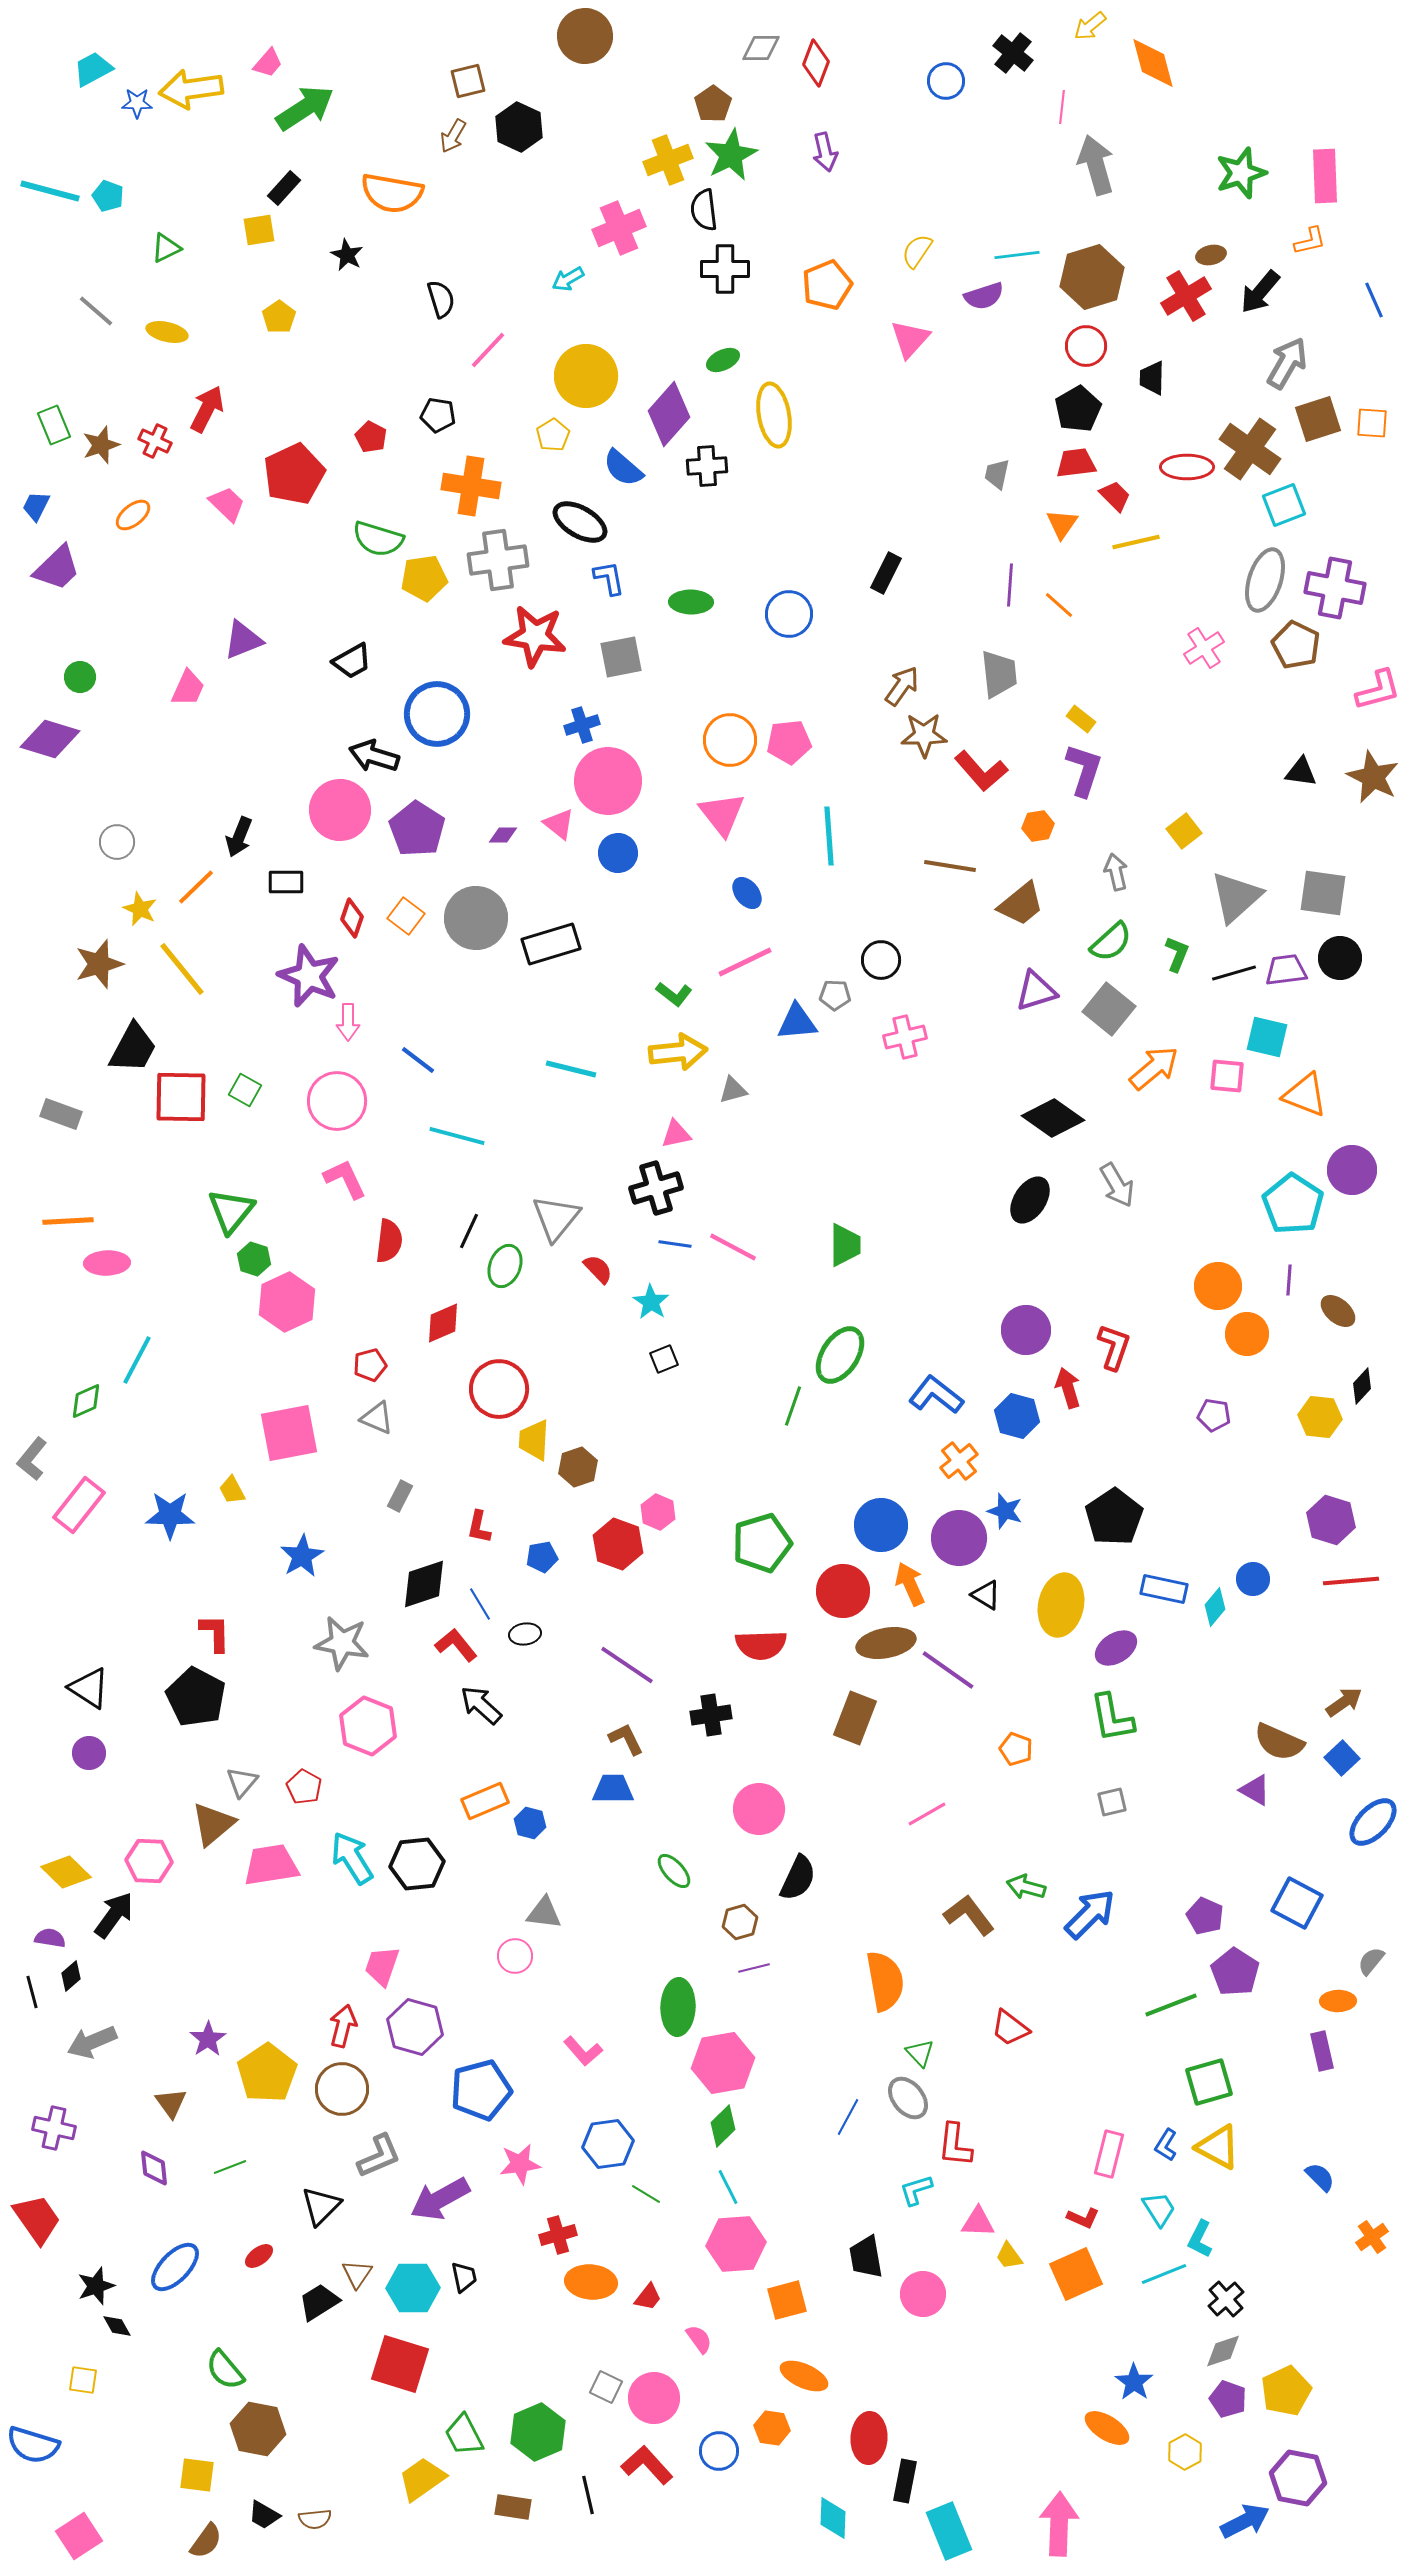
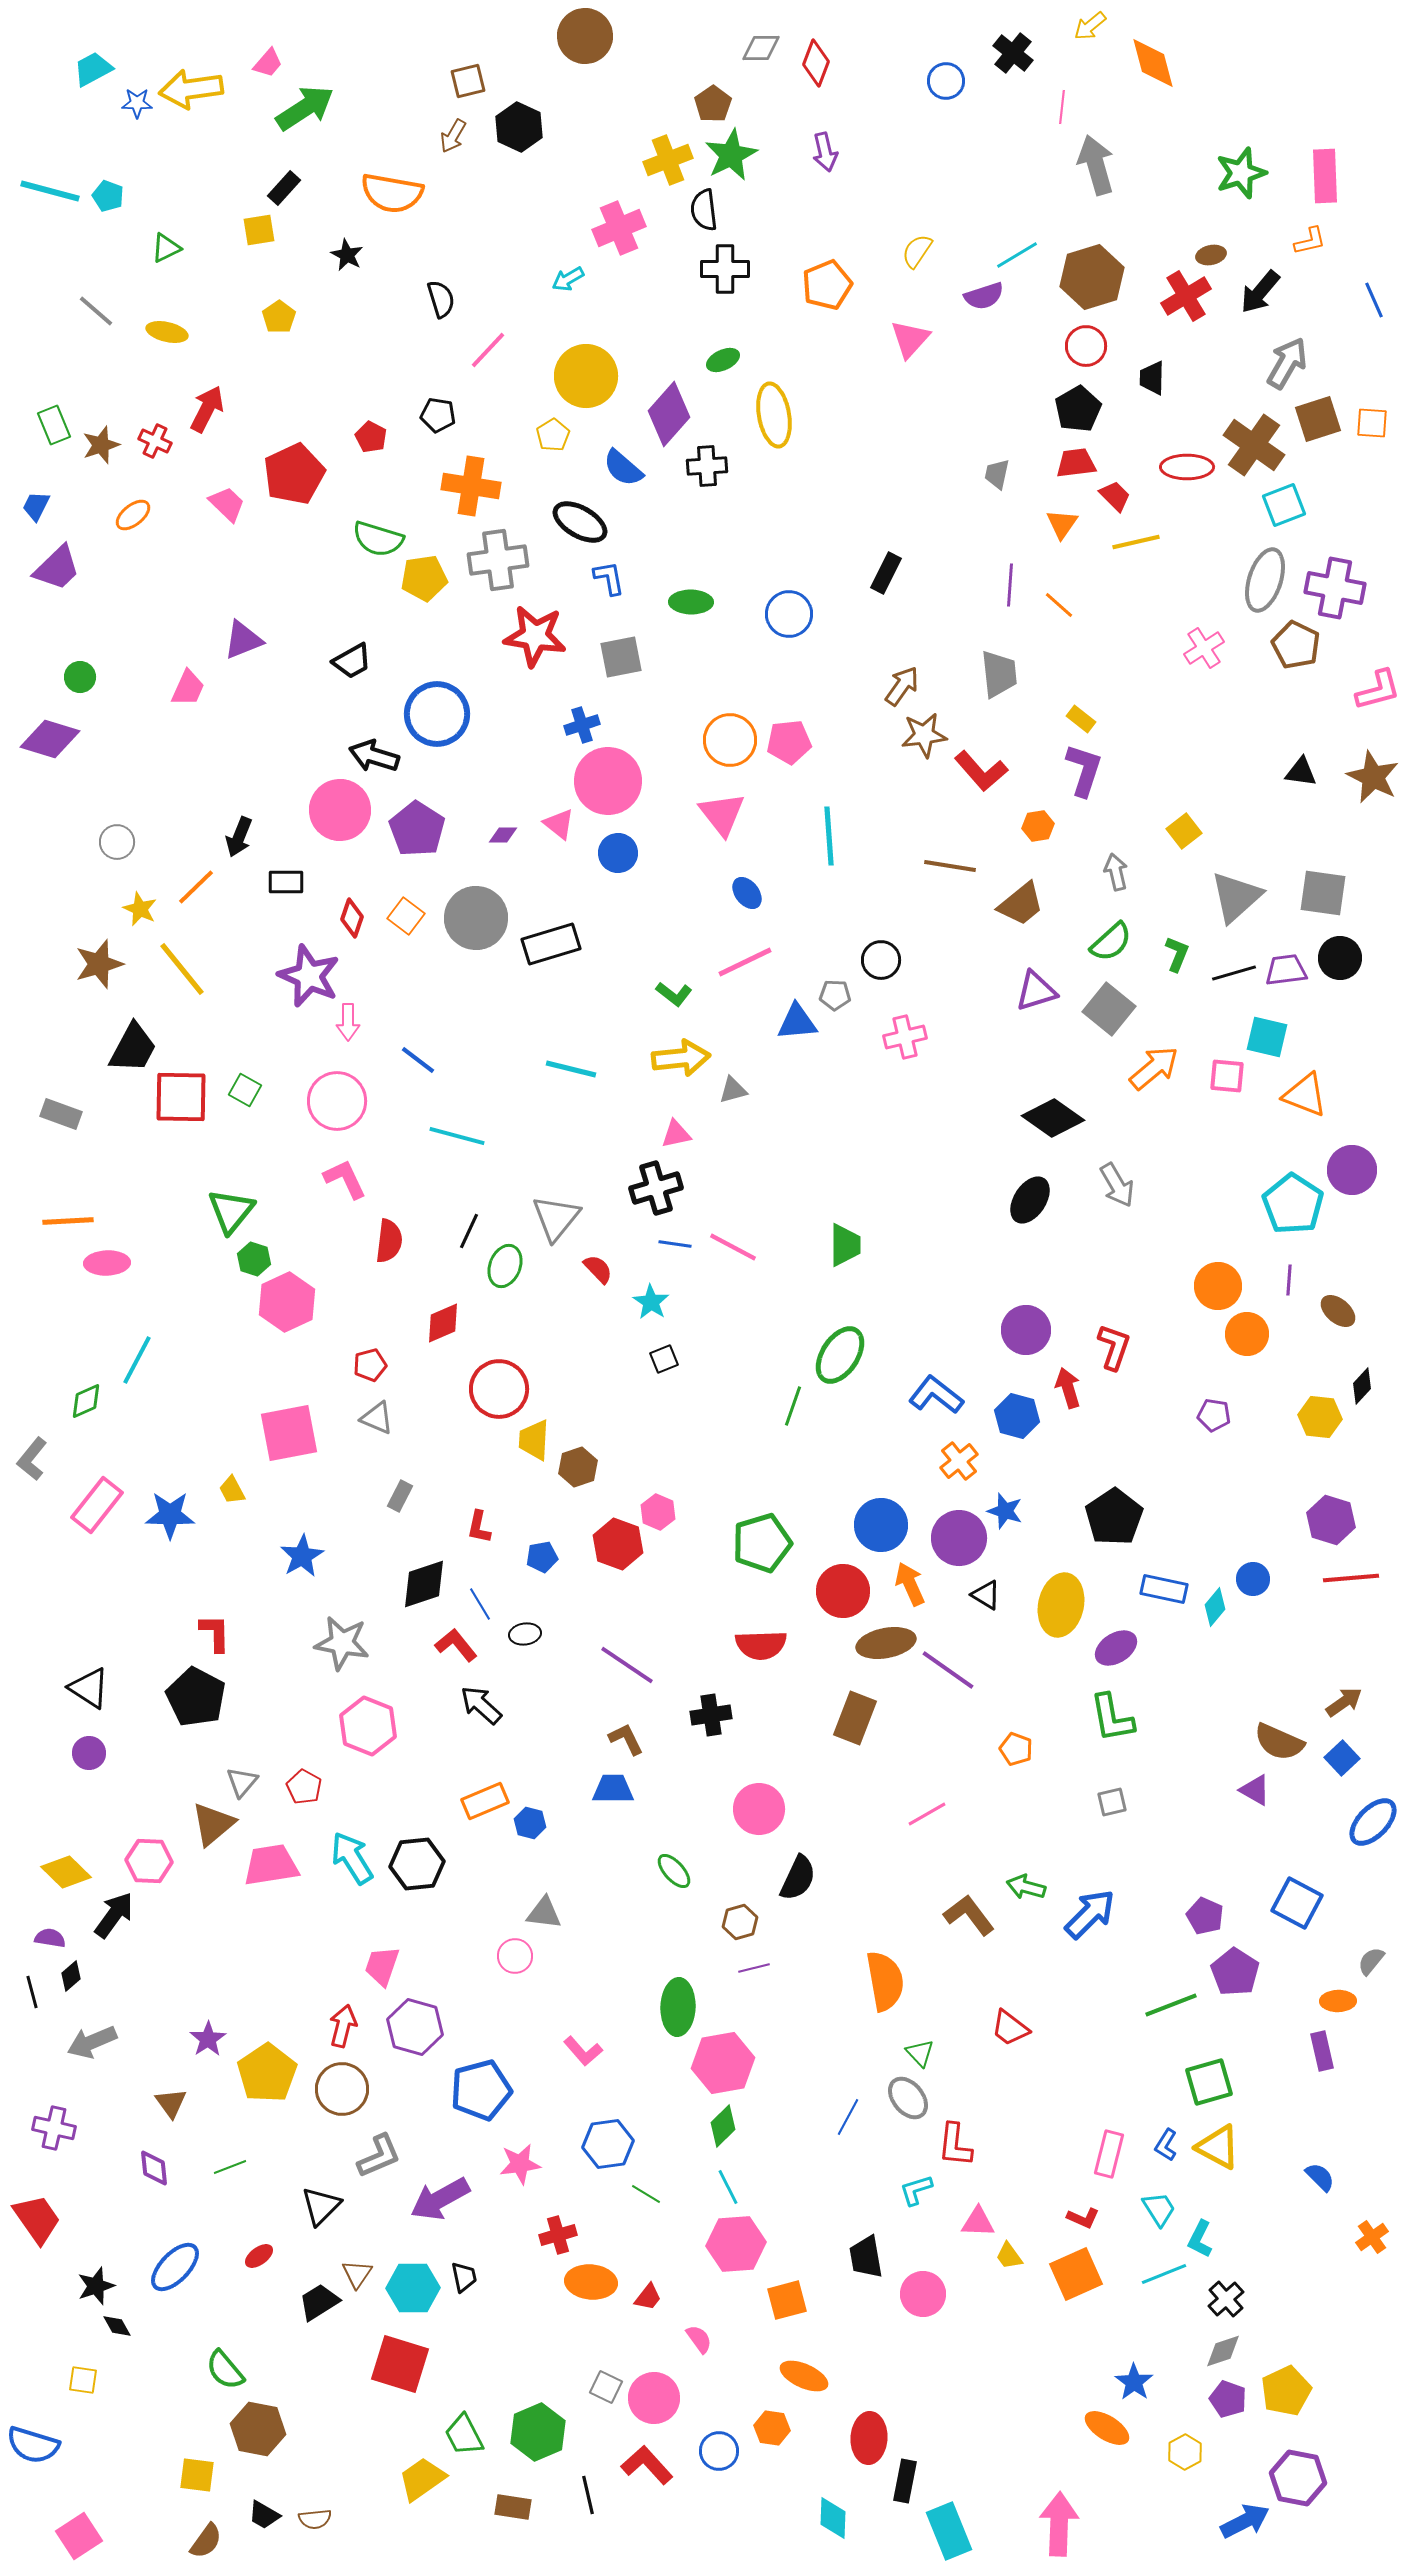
cyan line at (1017, 255): rotated 24 degrees counterclockwise
brown cross at (1250, 449): moved 4 px right, 4 px up
brown star at (924, 735): rotated 6 degrees counterclockwise
yellow arrow at (678, 1052): moved 3 px right, 6 px down
pink rectangle at (79, 1505): moved 18 px right
red line at (1351, 1581): moved 3 px up
